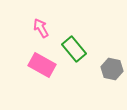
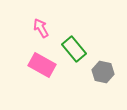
gray hexagon: moved 9 px left, 3 px down
